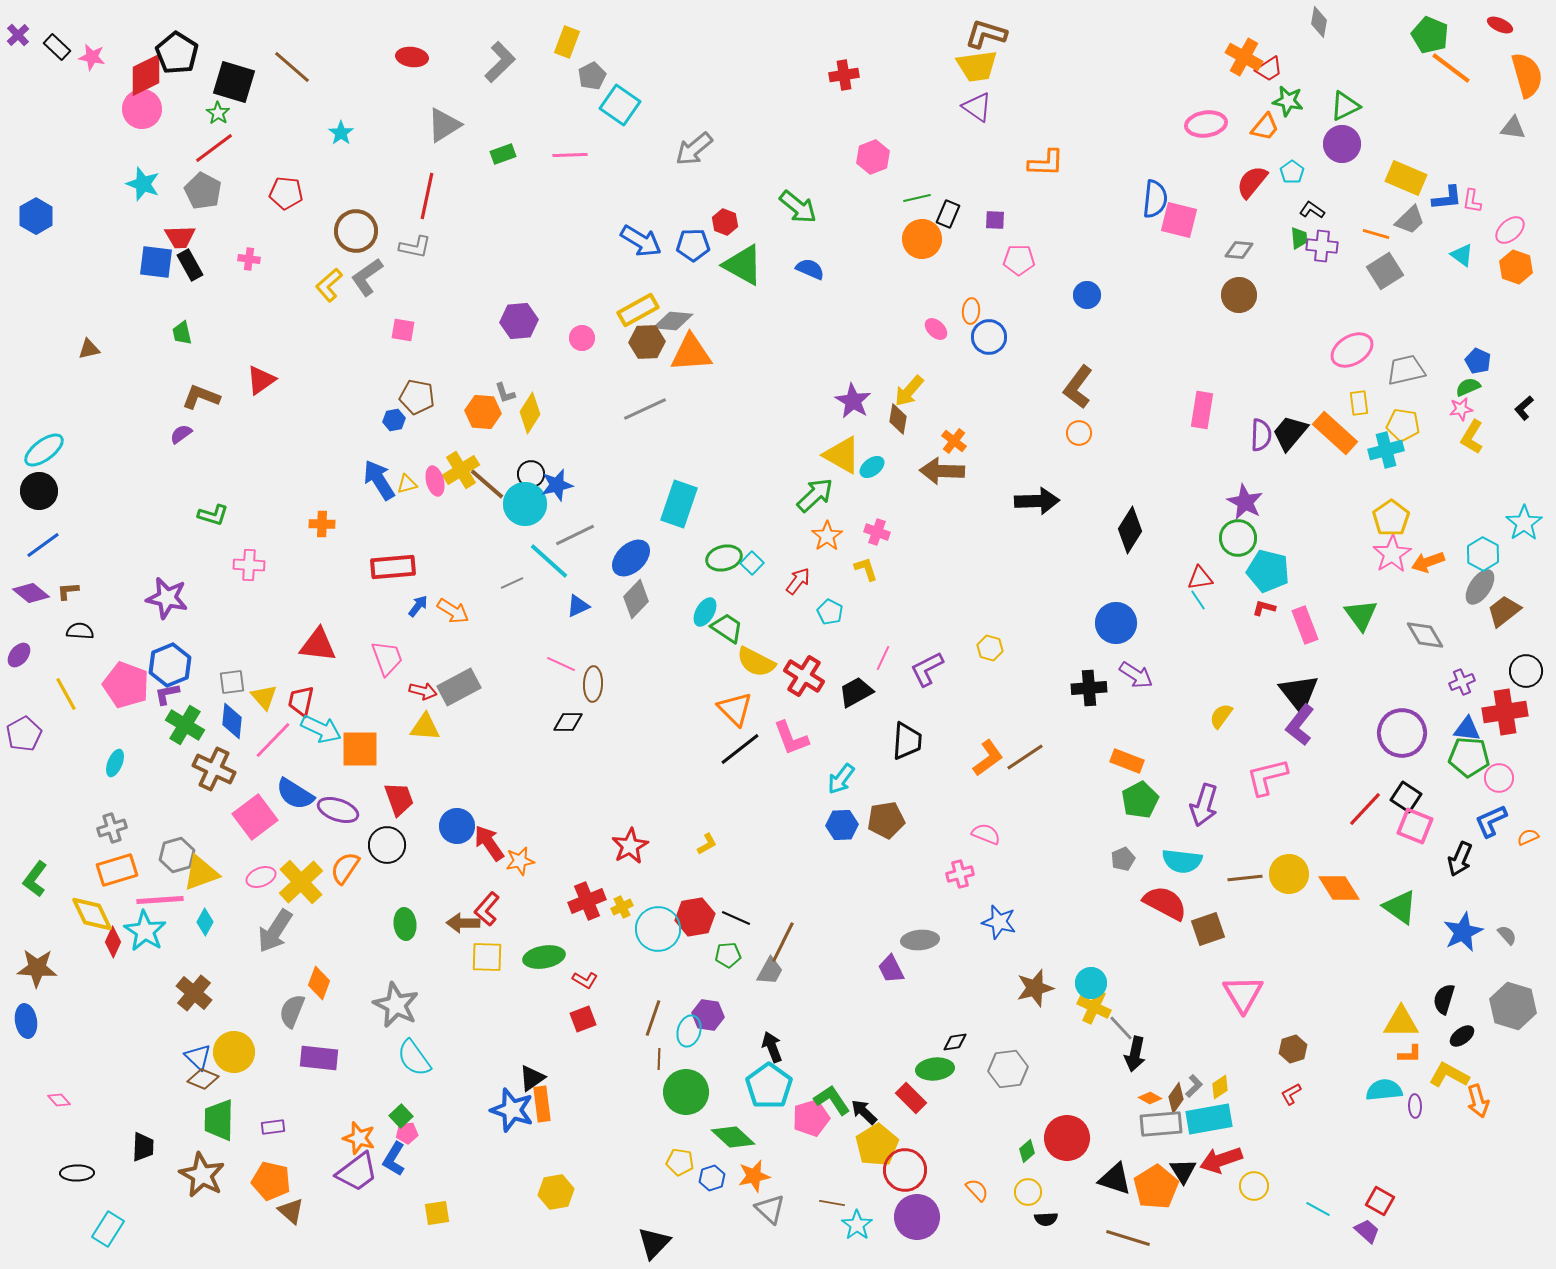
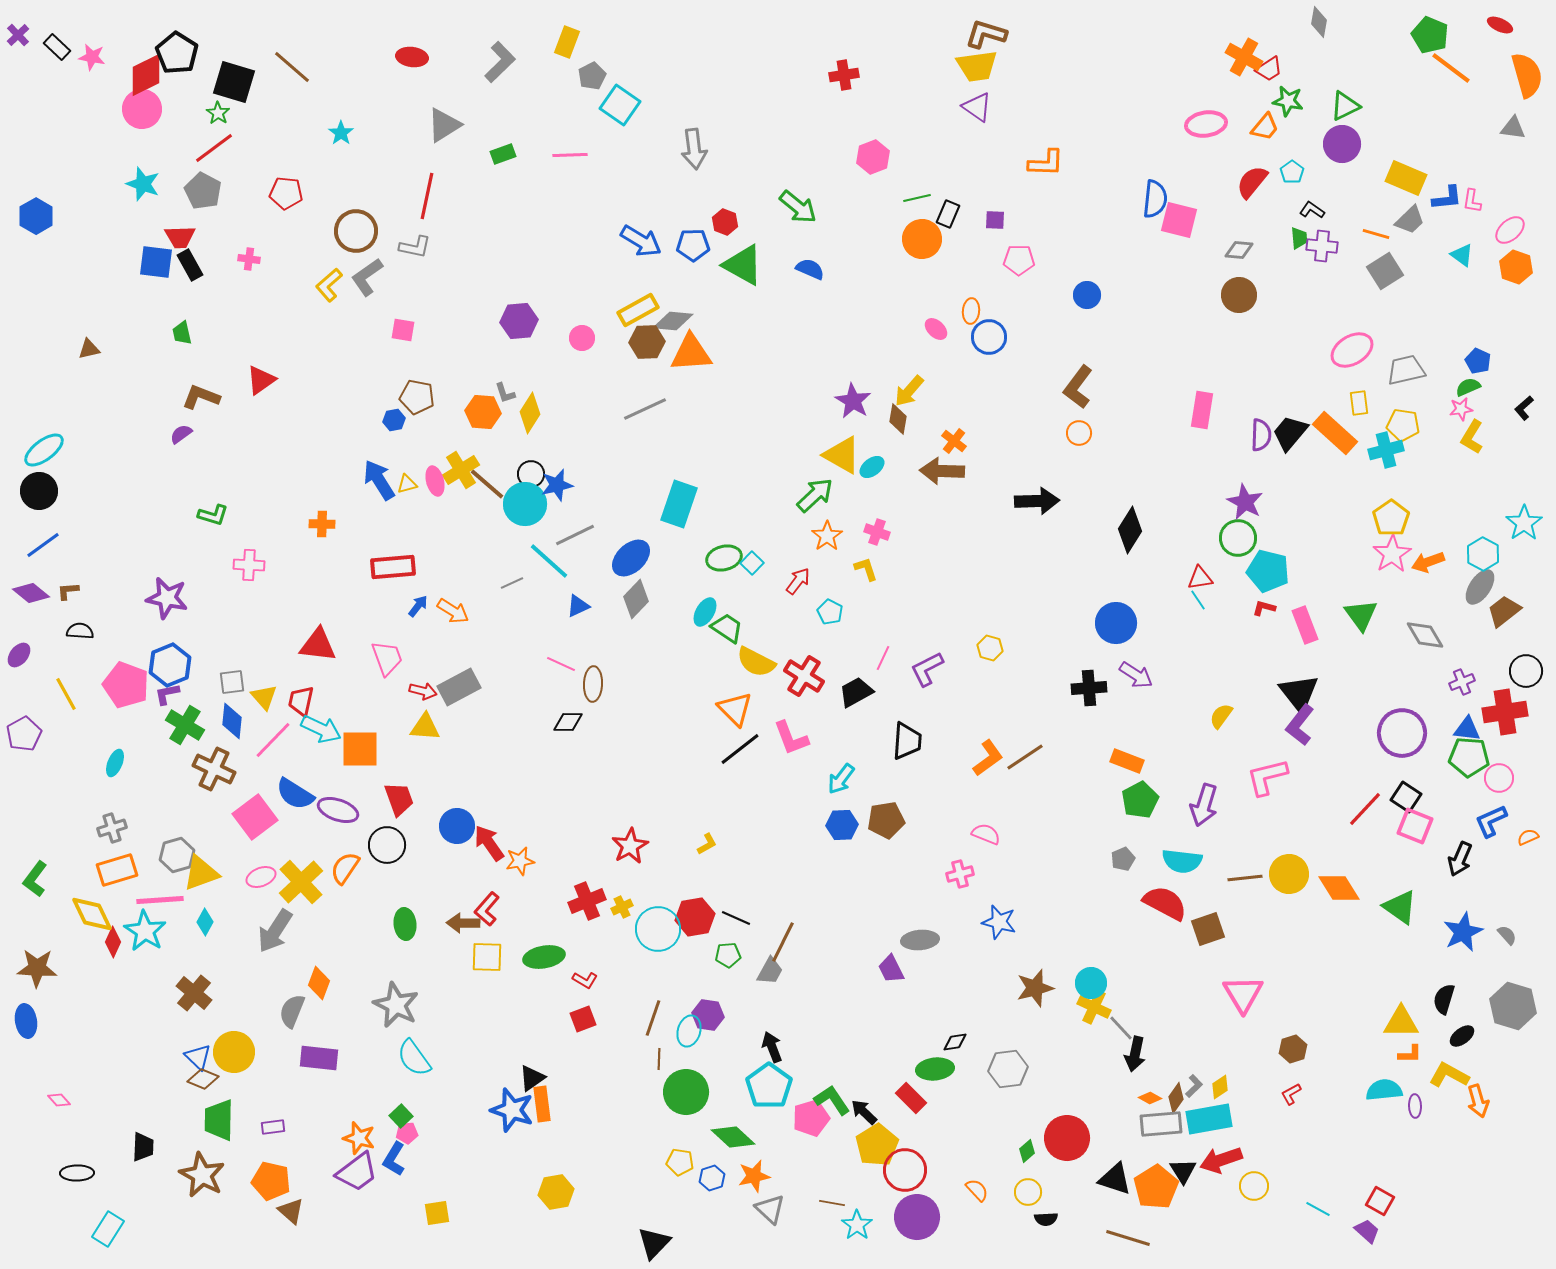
gray arrow at (694, 149): rotated 57 degrees counterclockwise
